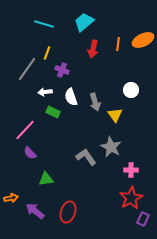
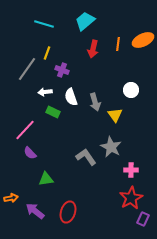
cyan trapezoid: moved 1 px right, 1 px up
